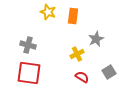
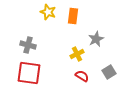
red semicircle: moved 1 px up
